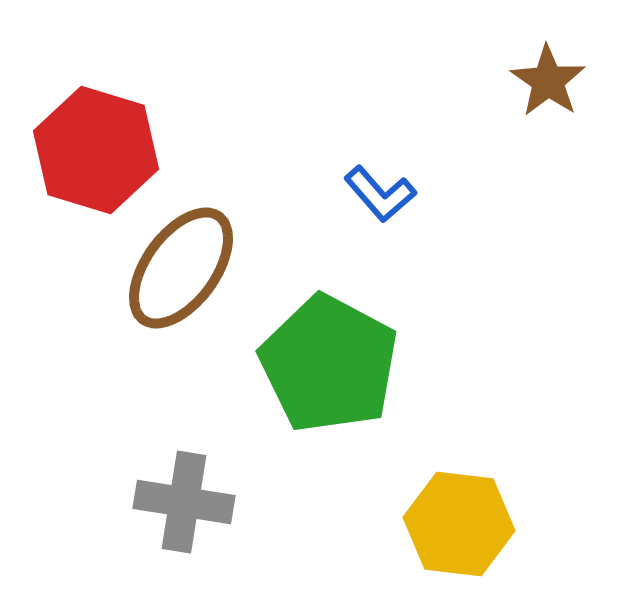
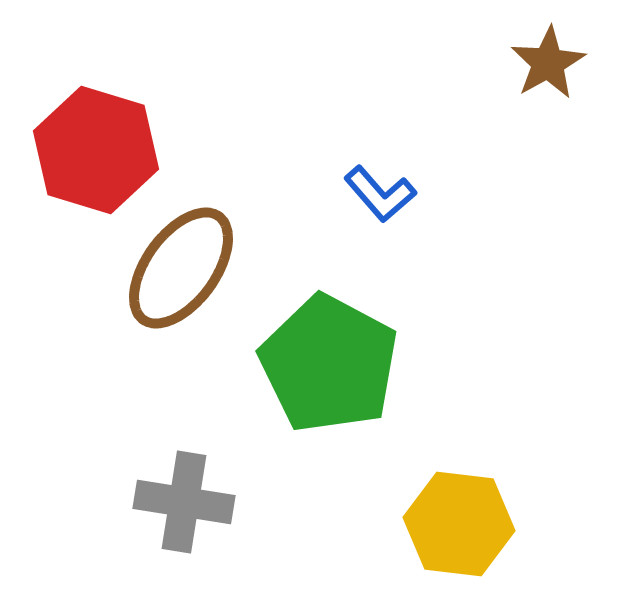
brown star: moved 18 px up; rotated 8 degrees clockwise
